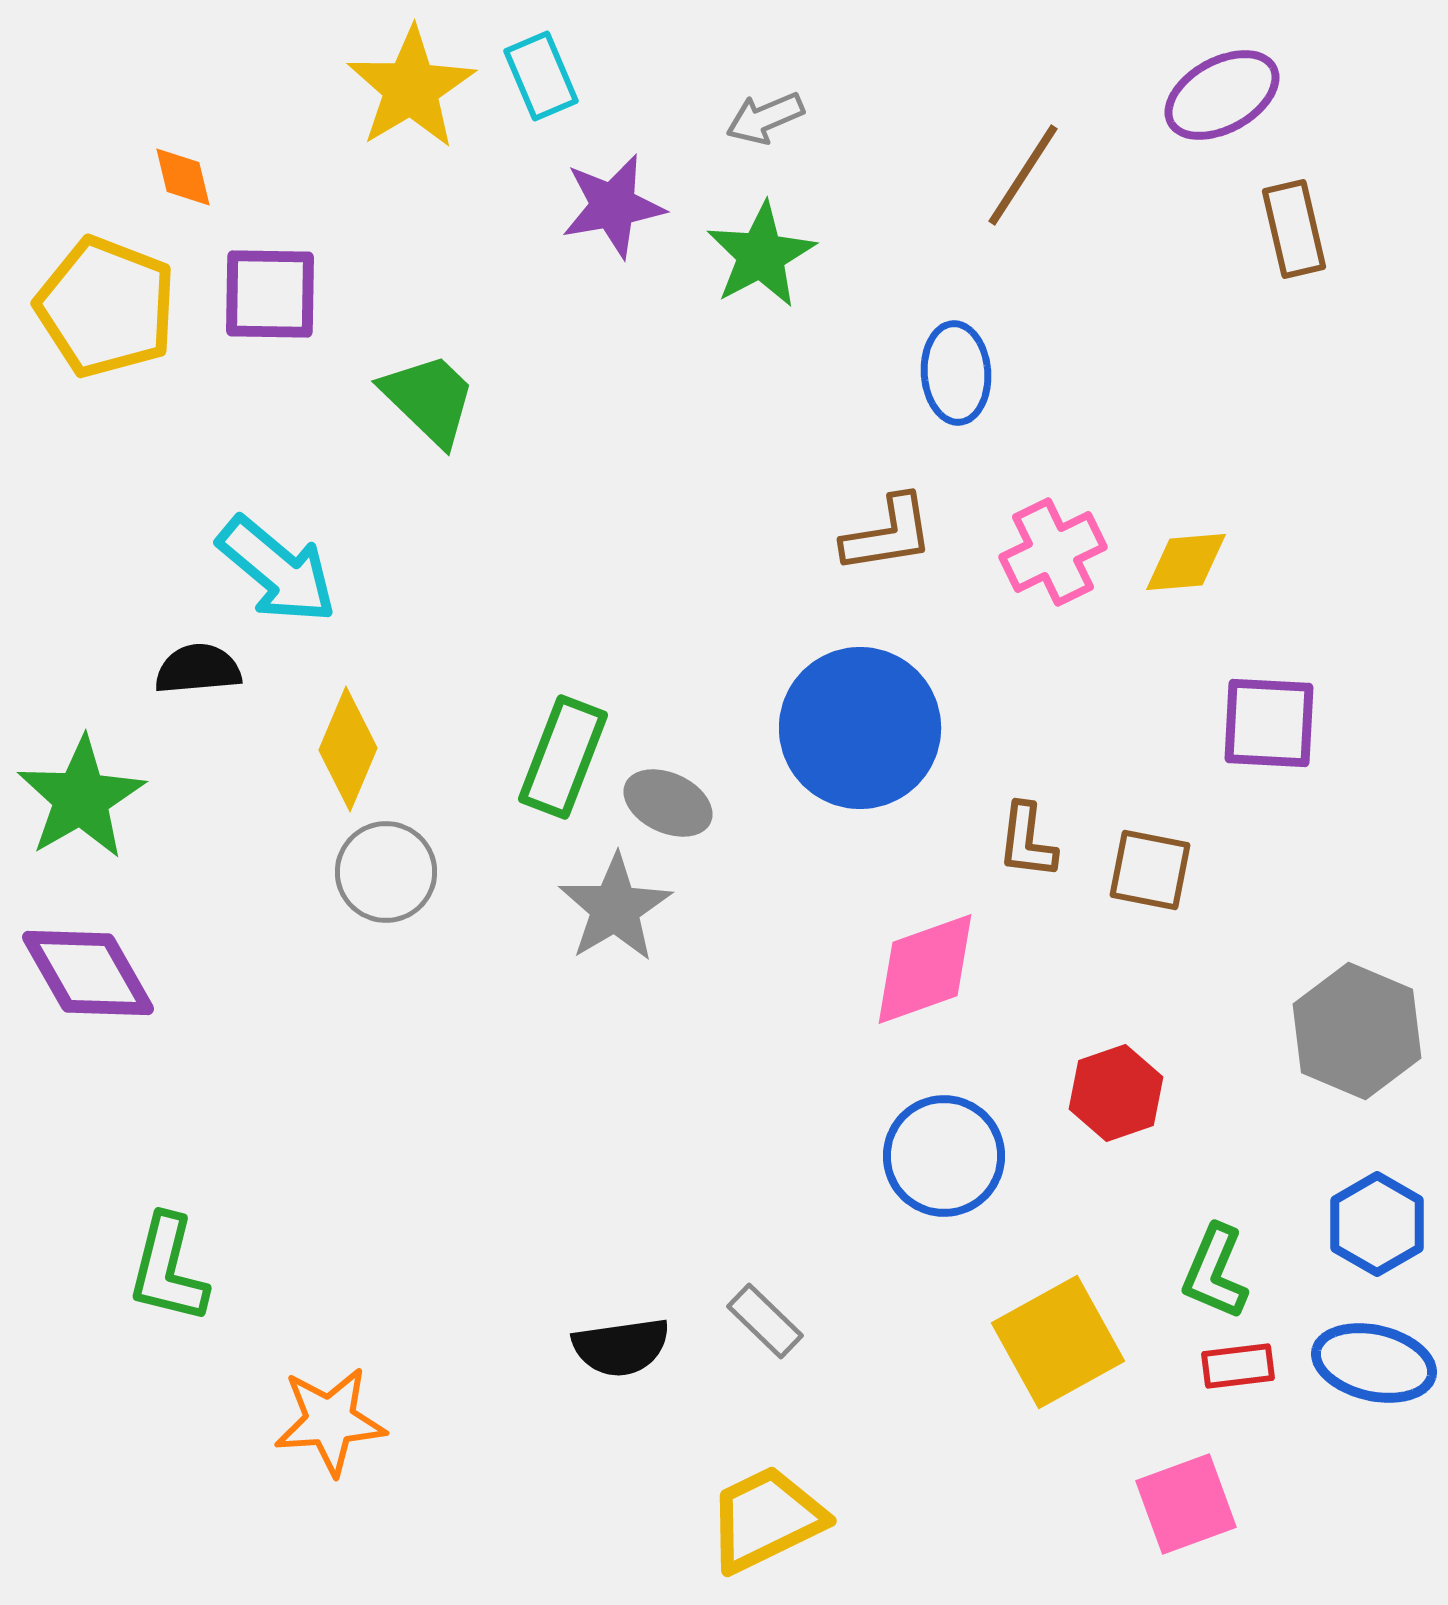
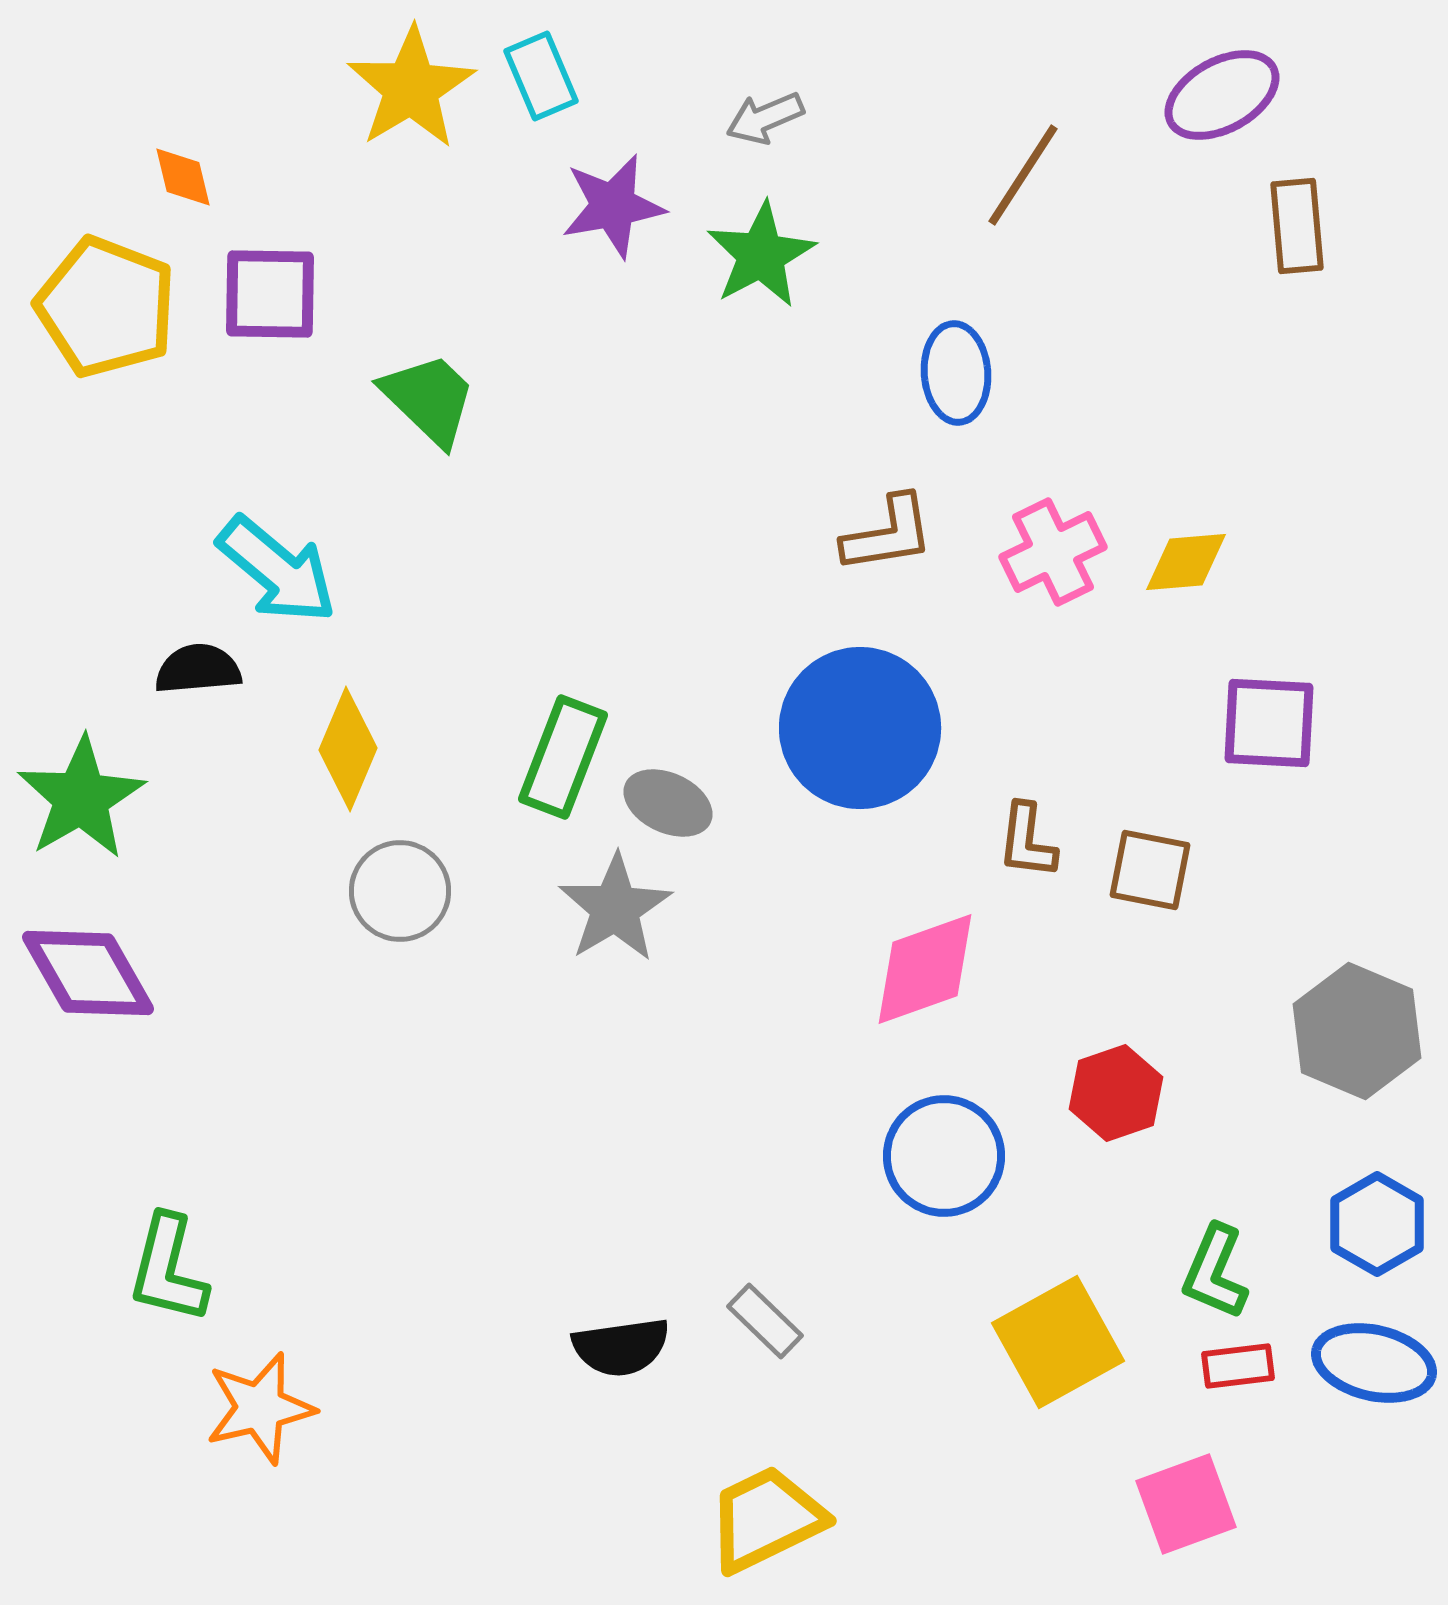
brown rectangle at (1294, 229): moved 3 px right, 3 px up; rotated 8 degrees clockwise
gray circle at (386, 872): moved 14 px right, 19 px down
orange star at (330, 1421): moved 70 px left, 13 px up; rotated 9 degrees counterclockwise
